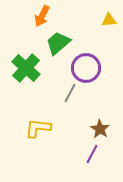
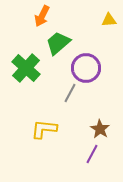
yellow L-shape: moved 6 px right, 1 px down
